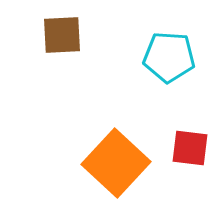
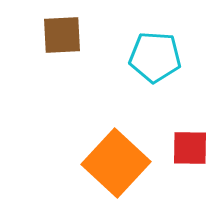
cyan pentagon: moved 14 px left
red square: rotated 6 degrees counterclockwise
